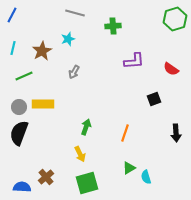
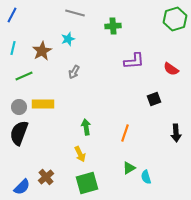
green arrow: rotated 28 degrees counterclockwise
blue semicircle: rotated 132 degrees clockwise
